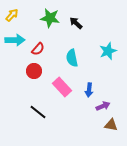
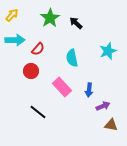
green star: rotated 30 degrees clockwise
red circle: moved 3 px left
